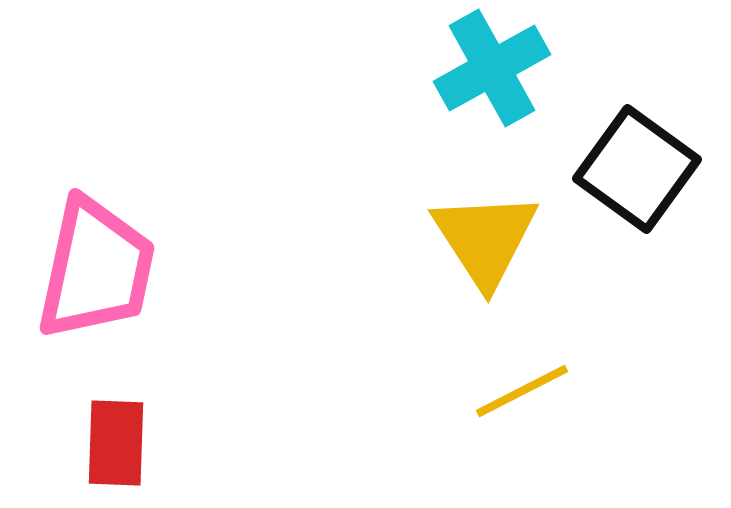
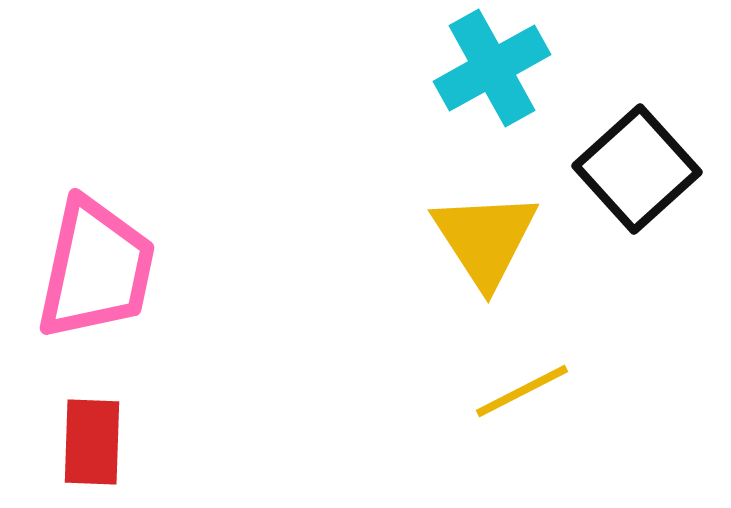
black square: rotated 12 degrees clockwise
red rectangle: moved 24 px left, 1 px up
